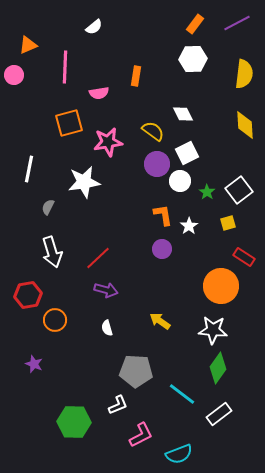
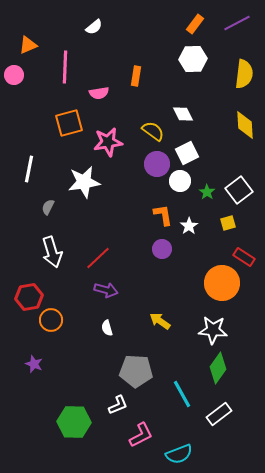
orange circle at (221, 286): moved 1 px right, 3 px up
red hexagon at (28, 295): moved 1 px right, 2 px down
orange circle at (55, 320): moved 4 px left
cyan line at (182, 394): rotated 24 degrees clockwise
